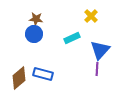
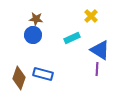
blue circle: moved 1 px left, 1 px down
blue triangle: rotated 40 degrees counterclockwise
brown diamond: rotated 30 degrees counterclockwise
